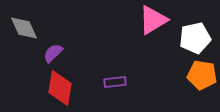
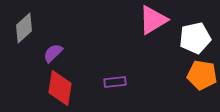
gray diamond: rotated 72 degrees clockwise
